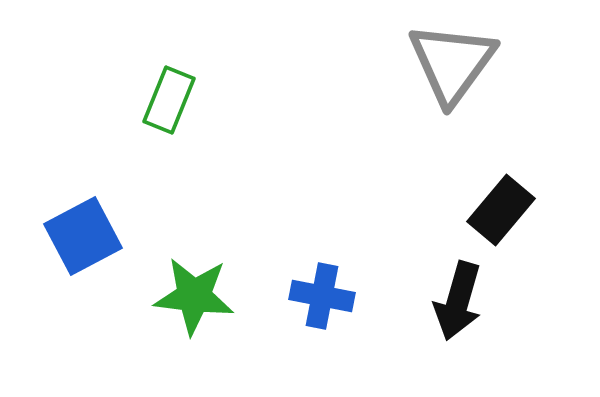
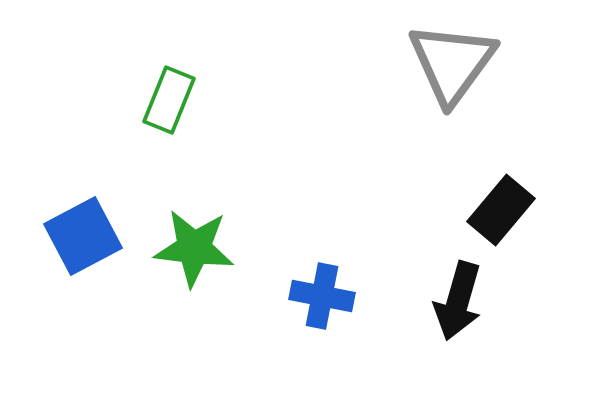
green star: moved 48 px up
